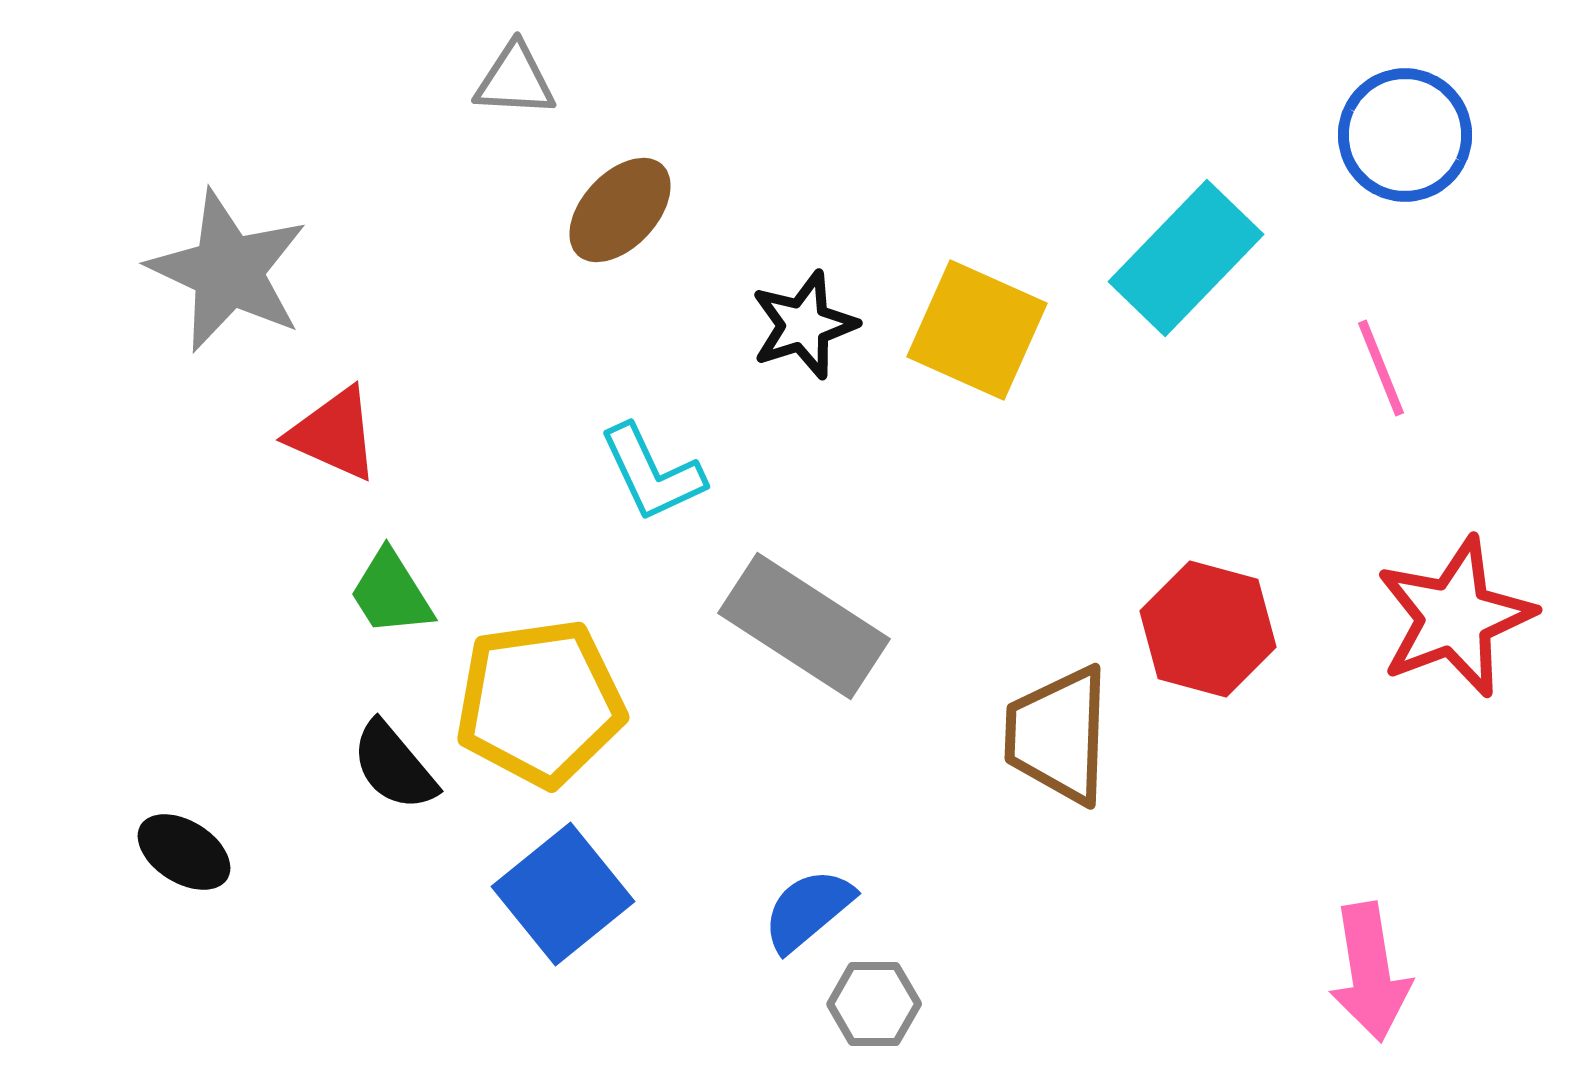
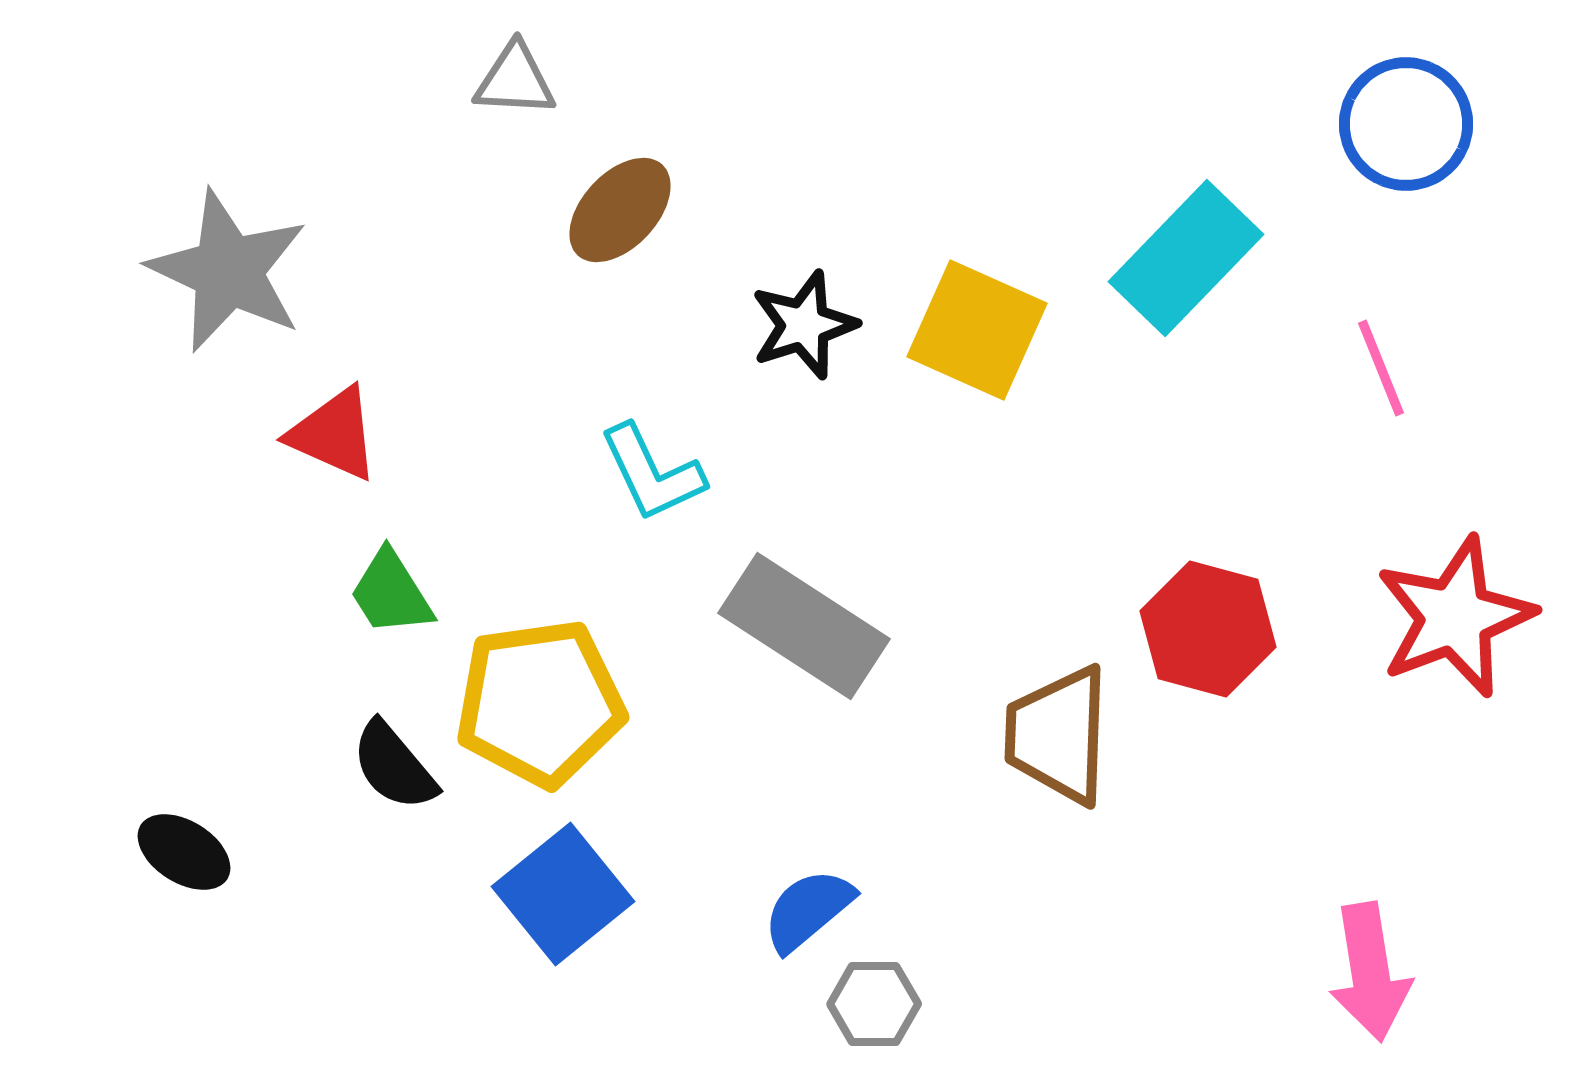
blue circle: moved 1 px right, 11 px up
